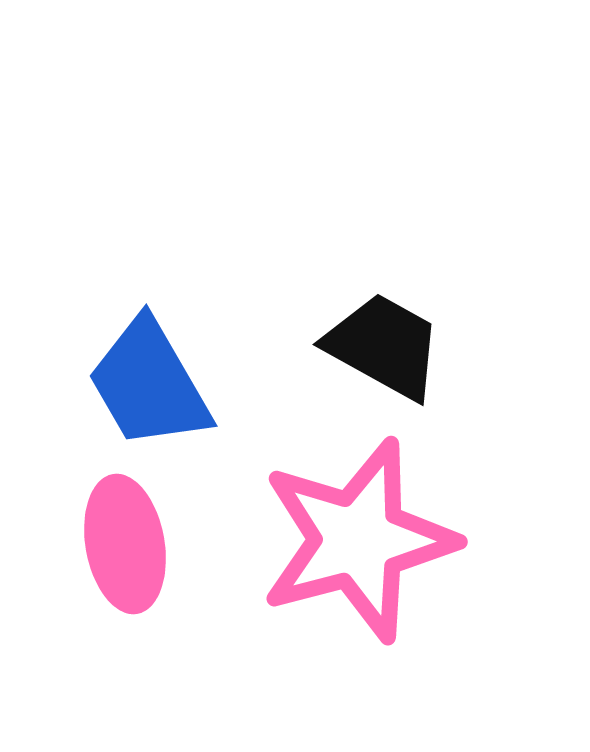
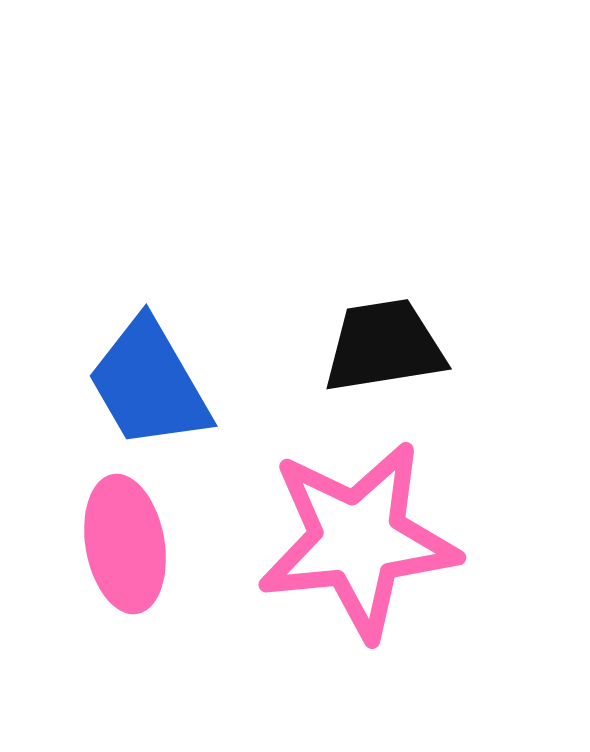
black trapezoid: rotated 38 degrees counterclockwise
pink star: rotated 9 degrees clockwise
